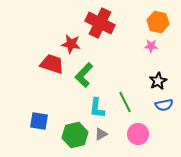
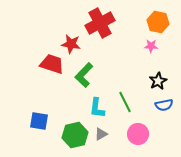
red cross: rotated 36 degrees clockwise
